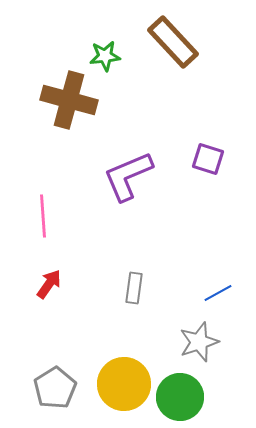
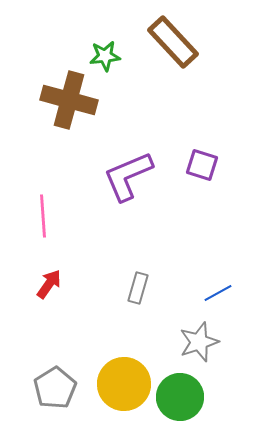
purple square: moved 6 px left, 6 px down
gray rectangle: moved 4 px right; rotated 8 degrees clockwise
